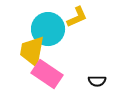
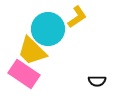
yellow L-shape: rotated 10 degrees counterclockwise
yellow trapezoid: rotated 56 degrees counterclockwise
pink rectangle: moved 23 px left
